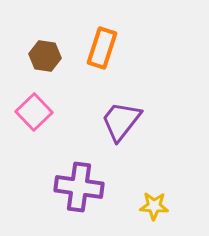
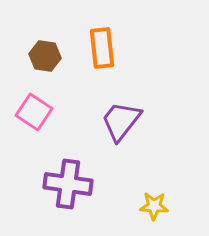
orange rectangle: rotated 24 degrees counterclockwise
pink square: rotated 12 degrees counterclockwise
purple cross: moved 11 px left, 3 px up
